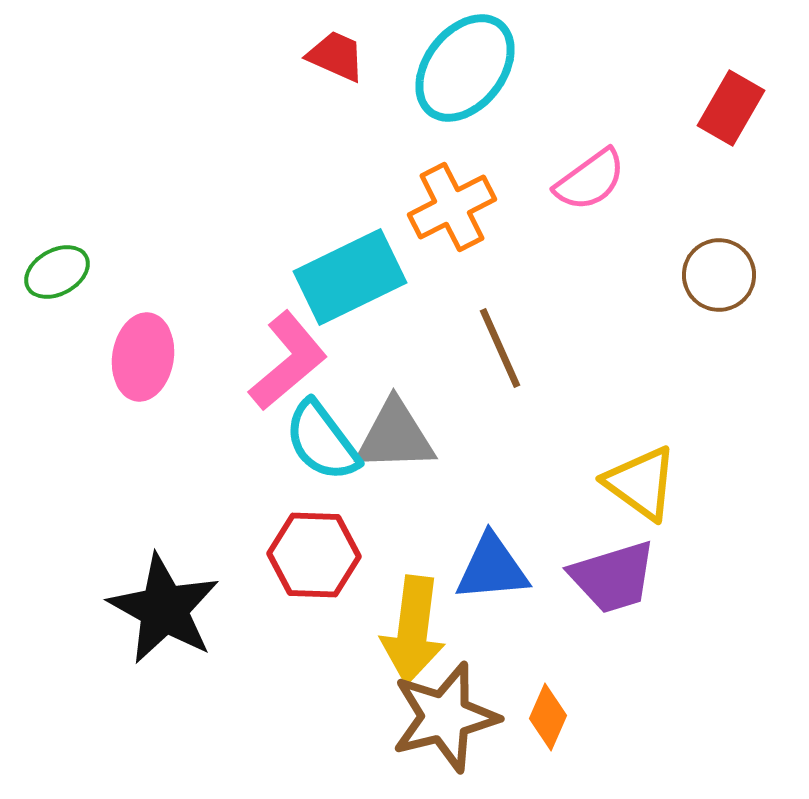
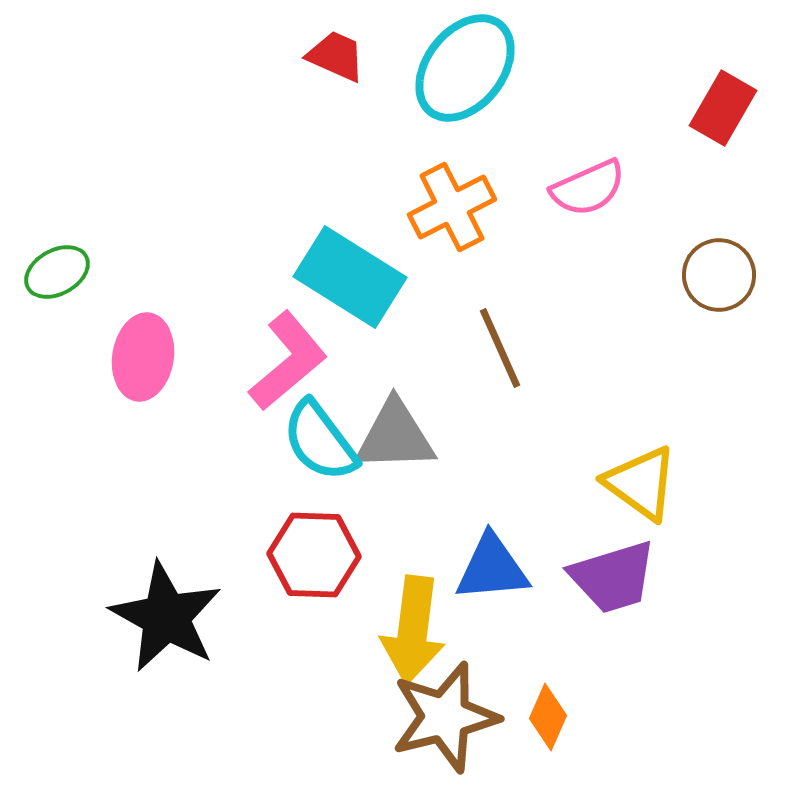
red rectangle: moved 8 px left
pink semicircle: moved 2 px left, 8 px down; rotated 12 degrees clockwise
cyan rectangle: rotated 58 degrees clockwise
cyan semicircle: moved 2 px left
black star: moved 2 px right, 8 px down
